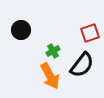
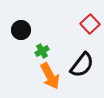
red square: moved 9 px up; rotated 24 degrees counterclockwise
green cross: moved 11 px left
